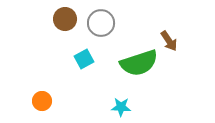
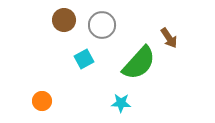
brown circle: moved 1 px left, 1 px down
gray circle: moved 1 px right, 2 px down
brown arrow: moved 3 px up
green semicircle: rotated 30 degrees counterclockwise
cyan star: moved 4 px up
